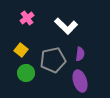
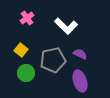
purple semicircle: rotated 72 degrees counterclockwise
